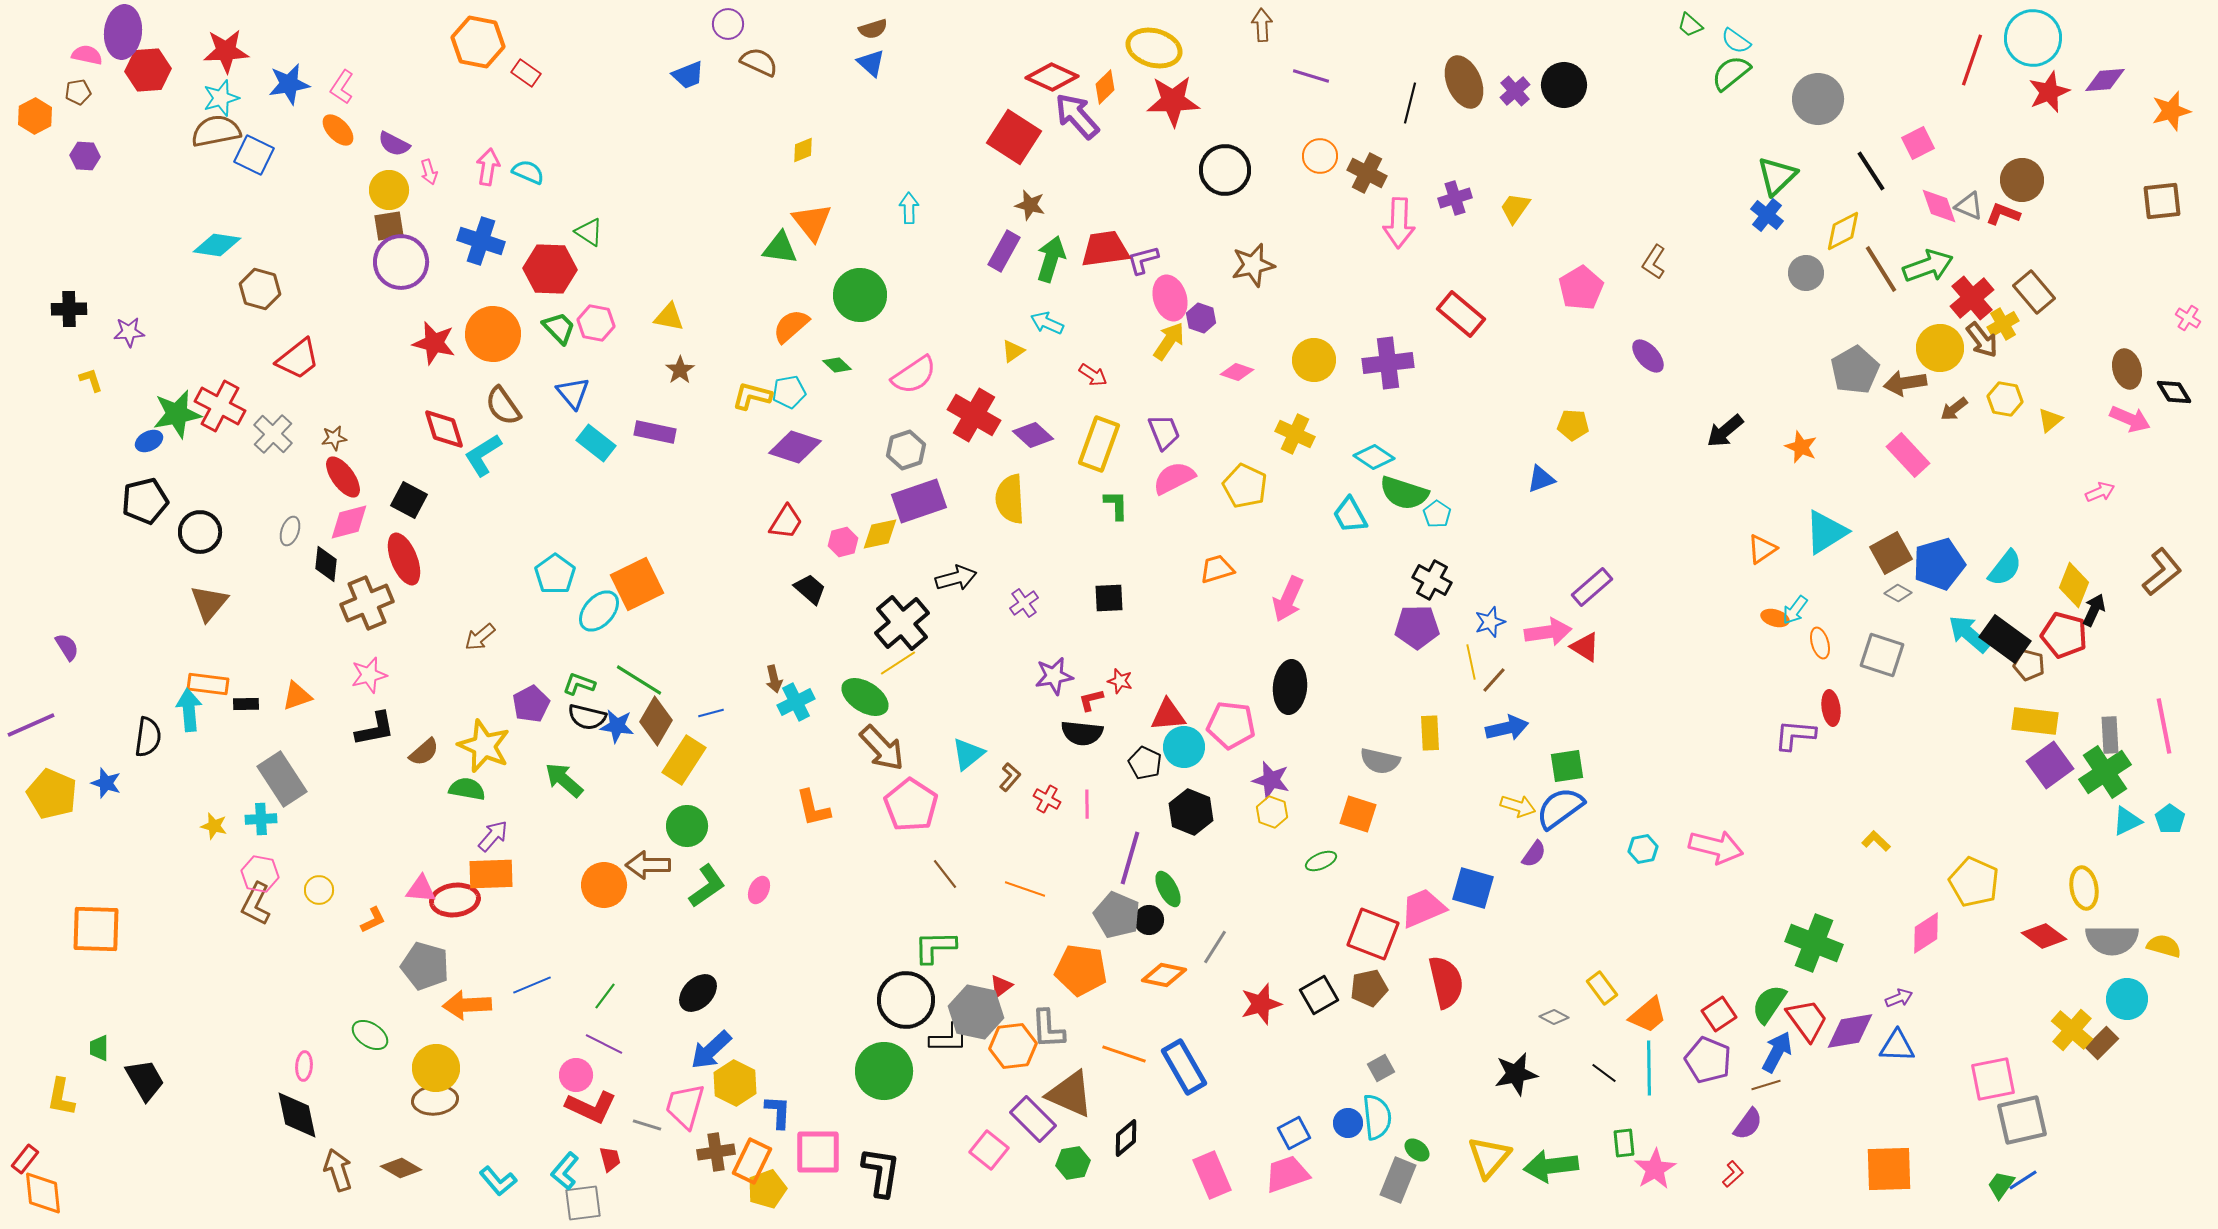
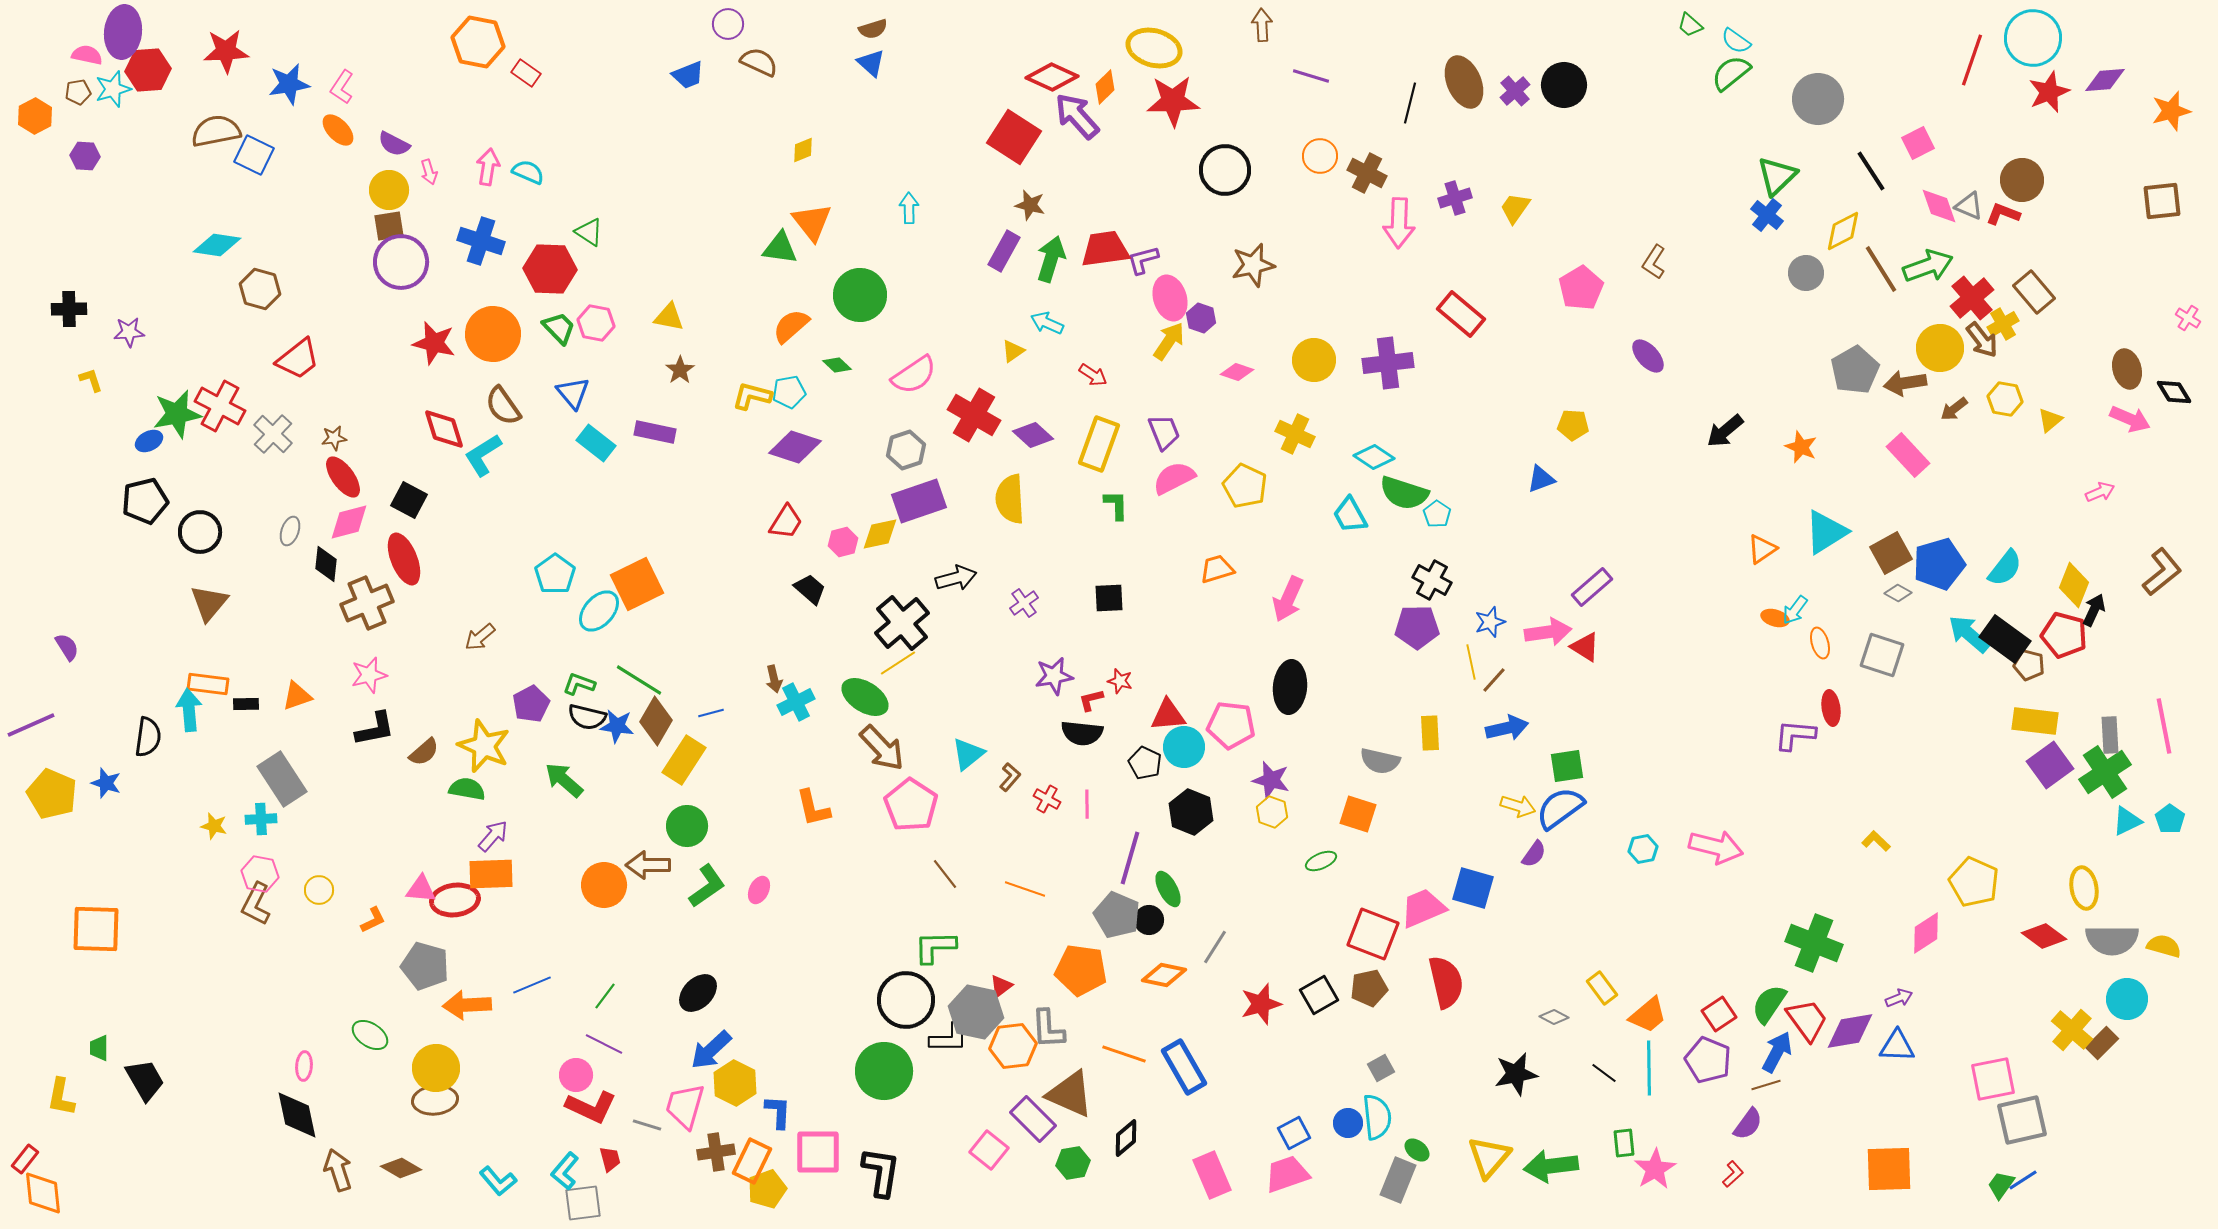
cyan star at (221, 98): moved 108 px left, 9 px up
